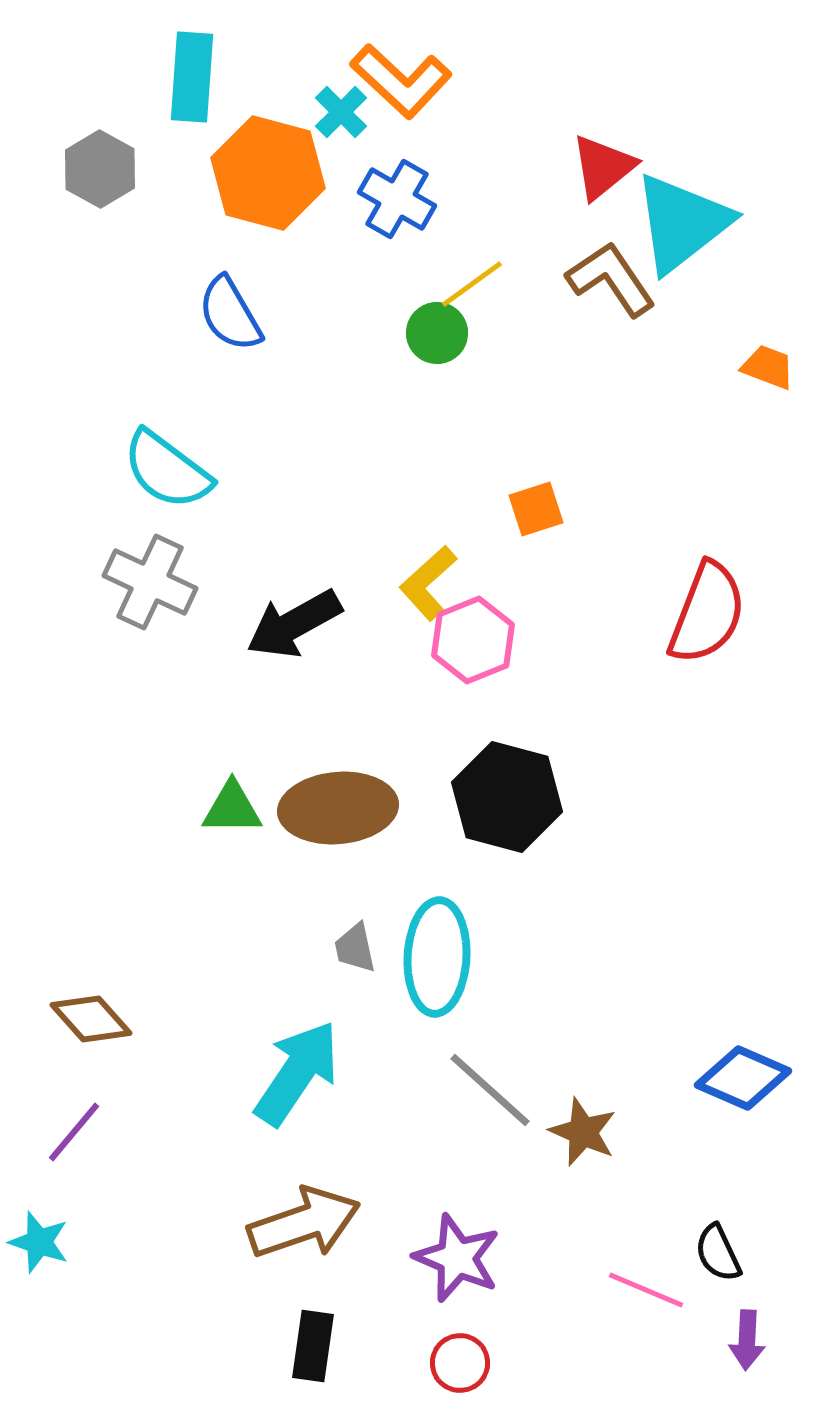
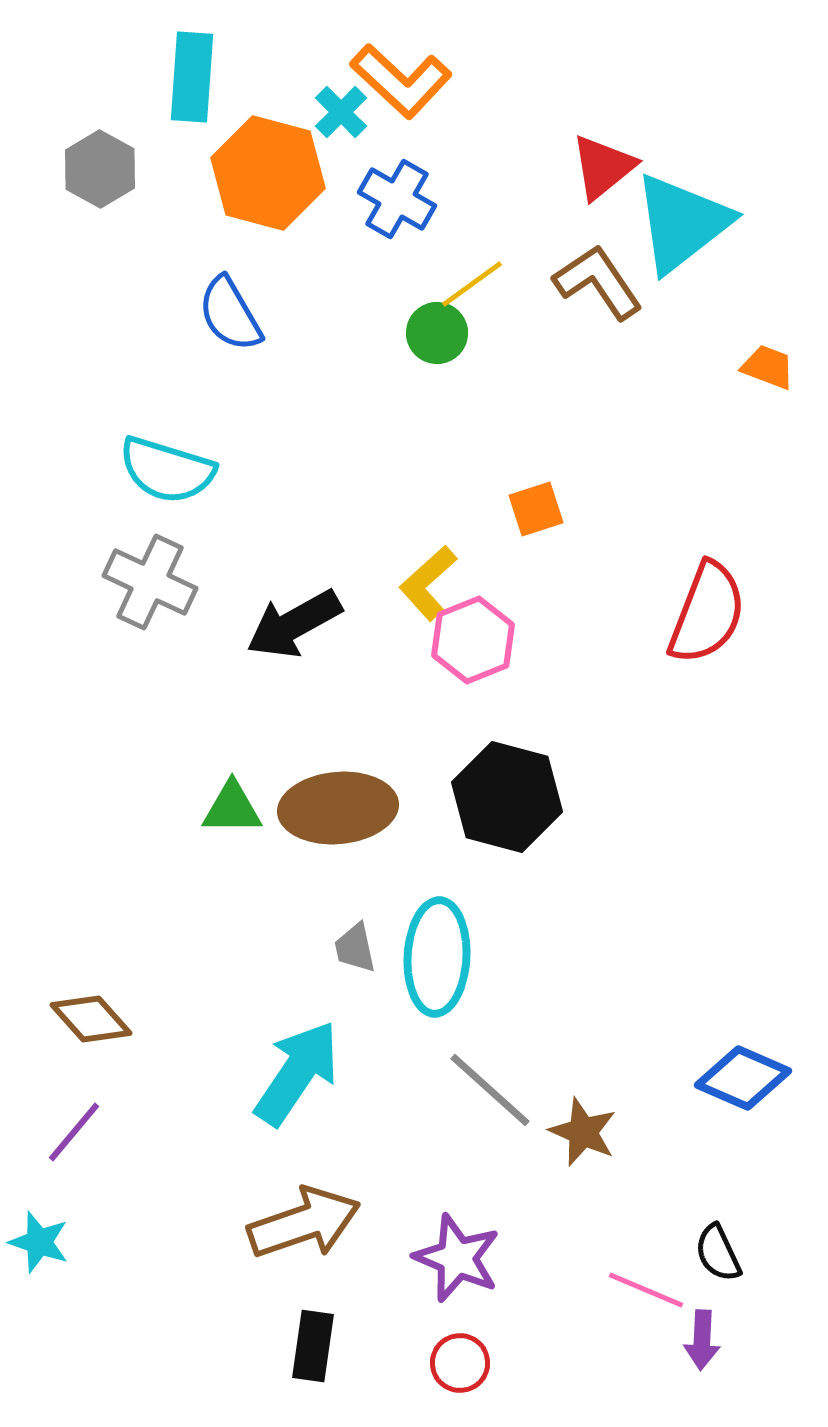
brown L-shape: moved 13 px left, 3 px down
cyan semicircle: rotated 20 degrees counterclockwise
purple arrow: moved 45 px left
